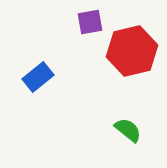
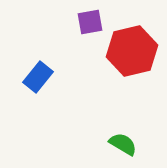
blue rectangle: rotated 12 degrees counterclockwise
green semicircle: moved 5 px left, 14 px down; rotated 8 degrees counterclockwise
